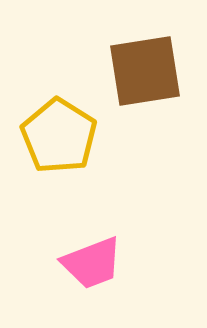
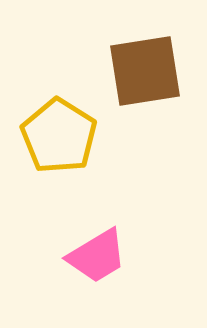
pink trapezoid: moved 5 px right, 7 px up; rotated 10 degrees counterclockwise
